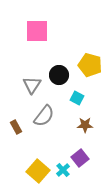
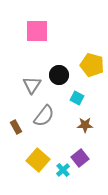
yellow pentagon: moved 2 px right
yellow square: moved 11 px up
